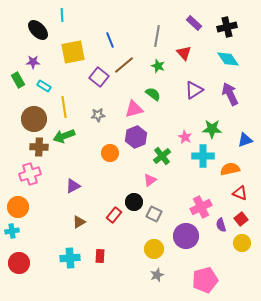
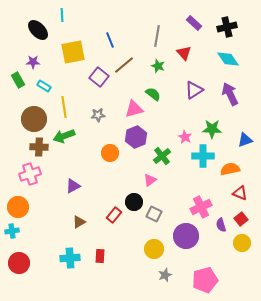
gray star at (157, 275): moved 8 px right
